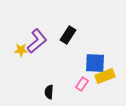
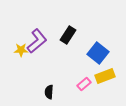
blue square: moved 3 px right, 10 px up; rotated 35 degrees clockwise
pink rectangle: moved 2 px right; rotated 16 degrees clockwise
